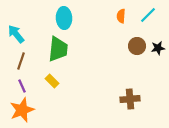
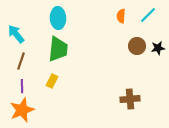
cyan ellipse: moved 6 px left
yellow rectangle: rotated 72 degrees clockwise
purple line: rotated 24 degrees clockwise
